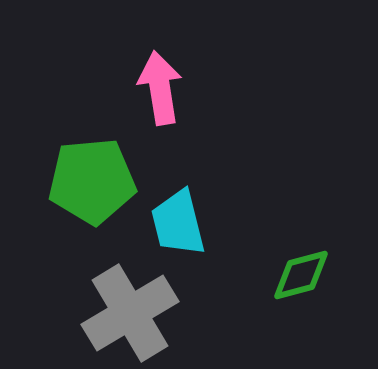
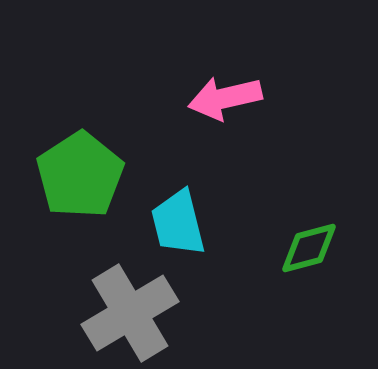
pink arrow: moved 65 px right, 10 px down; rotated 94 degrees counterclockwise
green pentagon: moved 12 px left, 6 px up; rotated 28 degrees counterclockwise
green diamond: moved 8 px right, 27 px up
